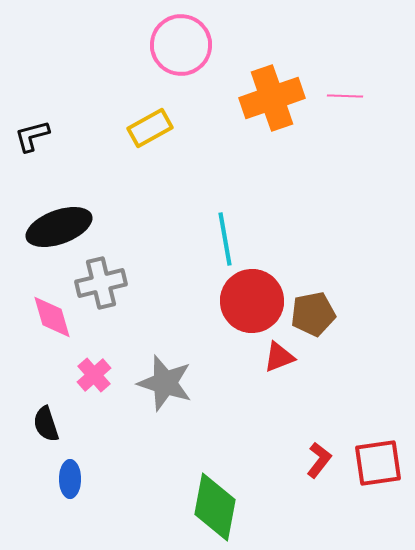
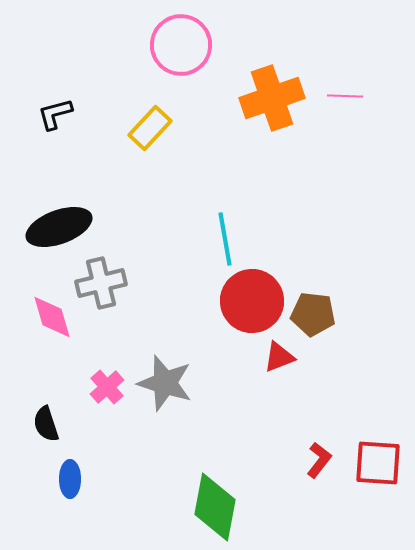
yellow rectangle: rotated 18 degrees counterclockwise
black L-shape: moved 23 px right, 22 px up
brown pentagon: rotated 18 degrees clockwise
pink cross: moved 13 px right, 12 px down
red square: rotated 12 degrees clockwise
